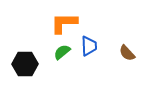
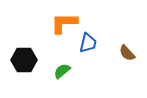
blue trapezoid: moved 1 px left, 3 px up; rotated 15 degrees clockwise
green semicircle: moved 19 px down
black hexagon: moved 1 px left, 4 px up
